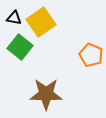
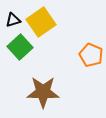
black triangle: moved 1 px left, 2 px down; rotated 28 degrees counterclockwise
green square: rotated 10 degrees clockwise
brown star: moved 3 px left, 2 px up
